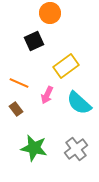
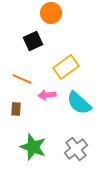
orange circle: moved 1 px right
black square: moved 1 px left
yellow rectangle: moved 1 px down
orange line: moved 3 px right, 4 px up
pink arrow: rotated 60 degrees clockwise
brown rectangle: rotated 40 degrees clockwise
green star: moved 1 px left, 1 px up; rotated 8 degrees clockwise
